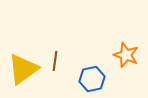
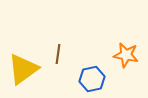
orange star: rotated 10 degrees counterclockwise
brown line: moved 3 px right, 7 px up
